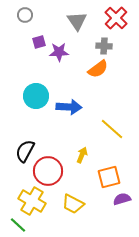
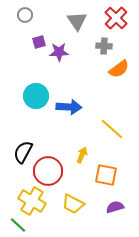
orange semicircle: moved 21 px right
black semicircle: moved 2 px left, 1 px down
orange square: moved 3 px left, 2 px up; rotated 25 degrees clockwise
purple semicircle: moved 7 px left, 8 px down
